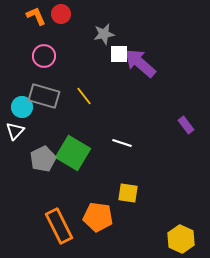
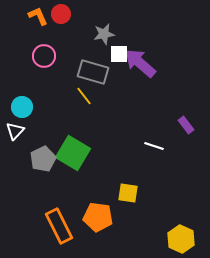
orange L-shape: moved 2 px right
gray rectangle: moved 49 px right, 24 px up
white line: moved 32 px right, 3 px down
